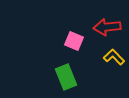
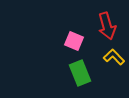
red arrow: moved 1 px up; rotated 100 degrees counterclockwise
green rectangle: moved 14 px right, 4 px up
